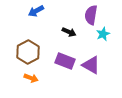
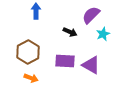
blue arrow: rotated 119 degrees clockwise
purple semicircle: rotated 36 degrees clockwise
black arrow: moved 1 px right
purple rectangle: rotated 18 degrees counterclockwise
